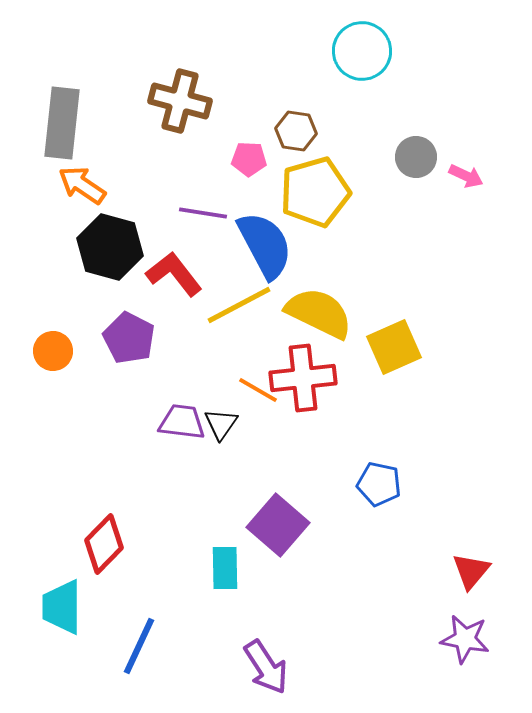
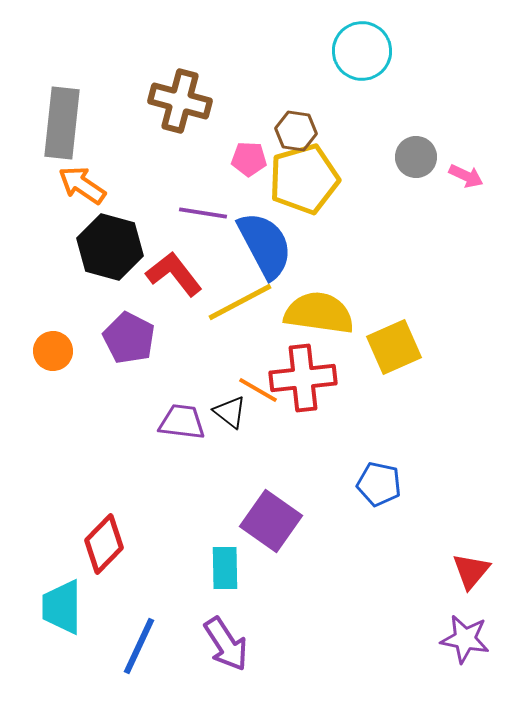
yellow pentagon: moved 11 px left, 13 px up
yellow line: moved 1 px right, 3 px up
yellow semicircle: rotated 18 degrees counterclockwise
black triangle: moved 9 px right, 12 px up; rotated 27 degrees counterclockwise
purple square: moved 7 px left, 4 px up; rotated 6 degrees counterclockwise
purple arrow: moved 40 px left, 23 px up
